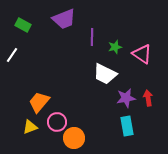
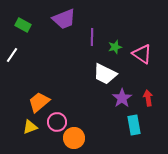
purple star: moved 4 px left; rotated 24 degrees counterclockwise
orange trapezoid: rotated 10 degrees clockwise
cyan rectangle: moved 7 px right, 1 px up
